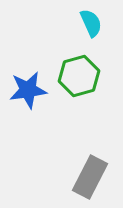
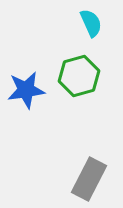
blue star: moved 2 px left
gray rectangle: moved 1 px left, 2 px down
